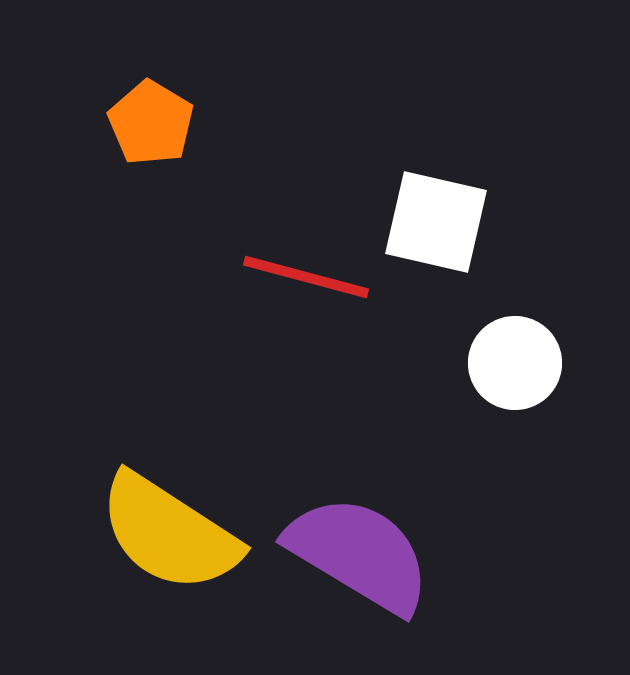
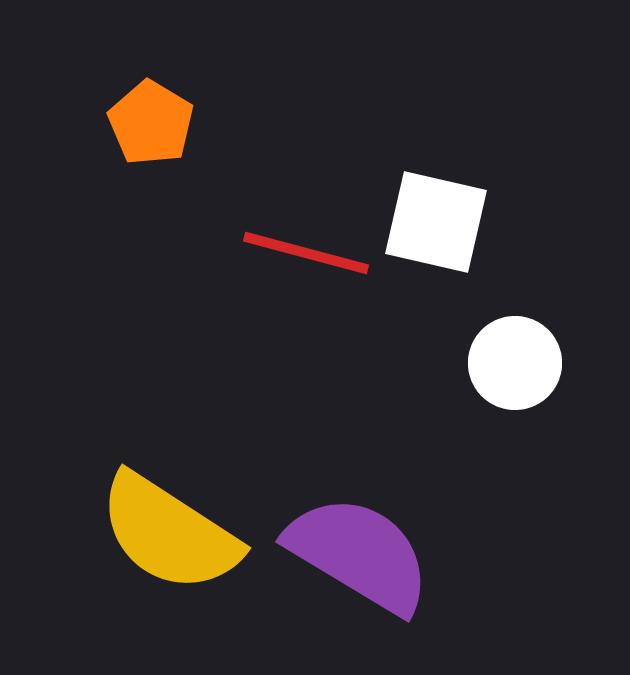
red line: moved 24 px up
